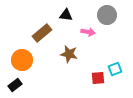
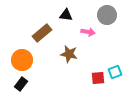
cyan square: moved 3 px down
black rectangle: moved 6 px right, 1 px up; rotated 16 degrees counterclockwise
